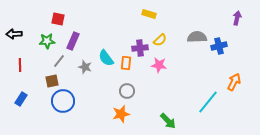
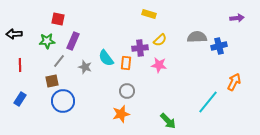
purple arrow: rotated 72 degrees clockwise
blue rectangle: moved 1 px left
